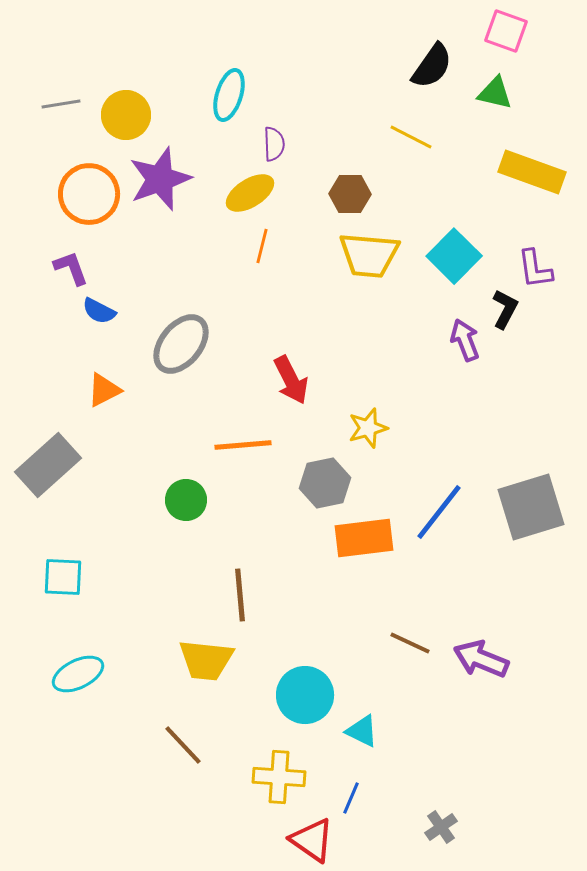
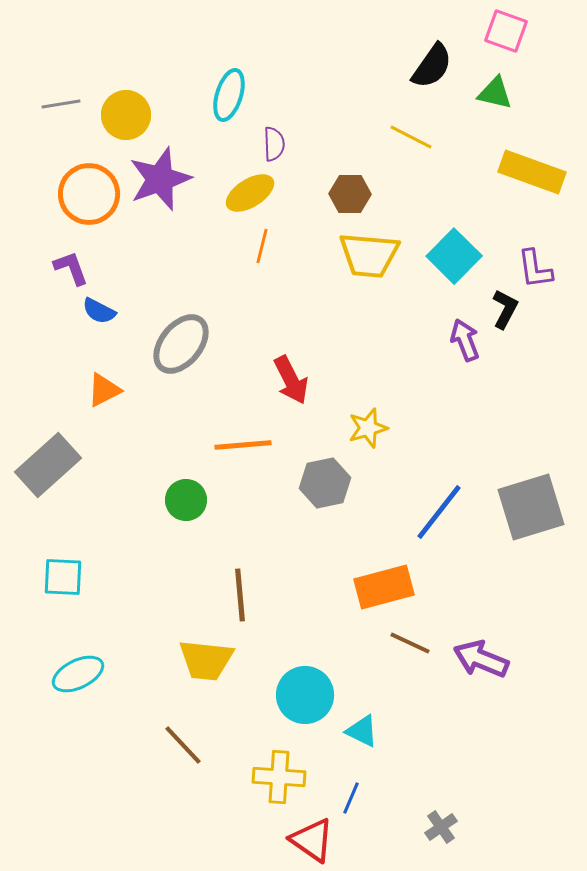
orange rectangle at (364, 538): moved 20 px right, 49 px down; rotated 8 degrees counterclockwise
